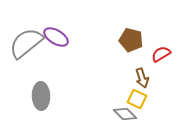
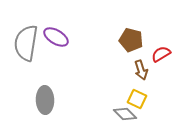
gray semicircle: rotated 42 degrees counterclockwise
brown arrow: moved 1 px left, 8 px up
gray ellipse: moved 4 px right, 4 px down
